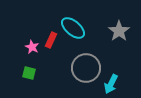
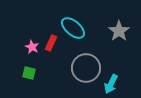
red rectangle: moved 3 px down
